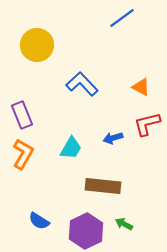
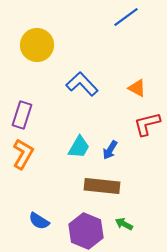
blue line: moved 4 px right, 1 px up
orange triangle: moved 4 px left, 1 px down
purple rectangle: rotated 40 degrees clockwise
blue arrow: moved 3 px left, 12 px down; rotated 42 degrees counterclockwise
cyan trapezoid: moved 8 px right, 1 px up
brown rectangle: moved 1 px left
purple hexagon: rotated 12 degrees counterclockwise
